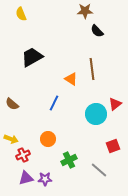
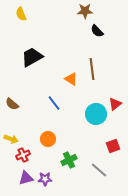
blue line: rotated 63 degrees counterclockwise
